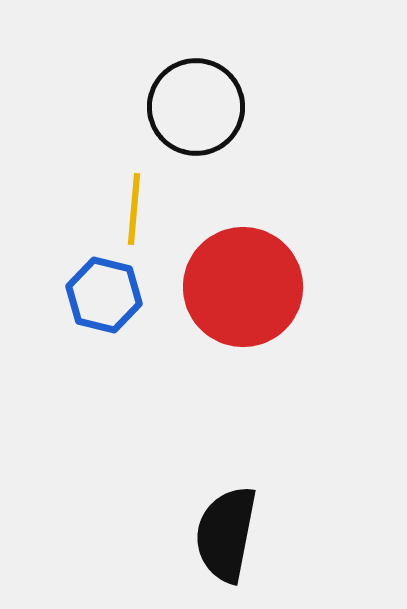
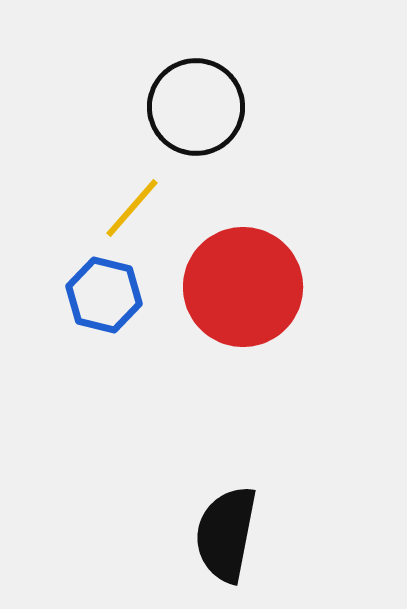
yellow line: moved 2 px left, 1 px up; rotated 36 degrees clockwise
